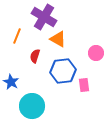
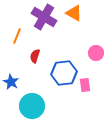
orange triangle: moved 16 px right, 26 px up
blue hexagon: moved 1 px right, 2 px down
pink rectangle: moved 1 px right
